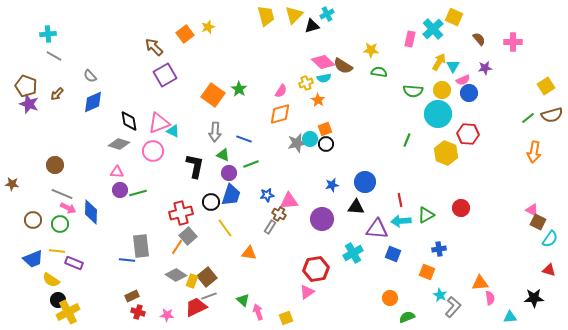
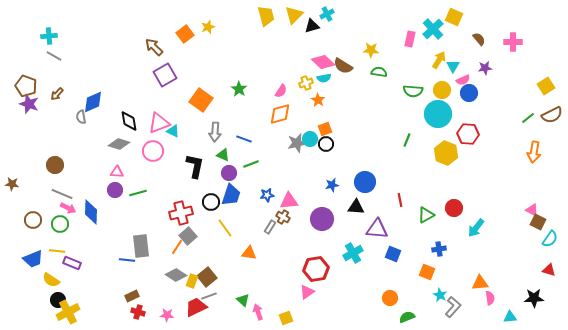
cyan cross at (48, 34): moved 1 px right, 2 px down
yellow arrow at (439, 62): moved 2 px up
gray semicircle at (90, 76): moved 9 px left, 41 px down; rotated 32 degrees clockwise
orange square at (213, 95): moved 12 px left, 5 px down
brown semicircle at (552, 115): rotated 10 degrees counterclockwise
purple circle at (120, 190): moved 5 px left
red circle at (461, 208): moved 7 px left
brown cross at (279, 214): moved 4 px right, 3 px down
cyan arrow at (401, 221): moved 75 px right, 7 px down; rotated 48 degrees counterclockwise
purple rectangle at (74, 263): moved 2 px left
